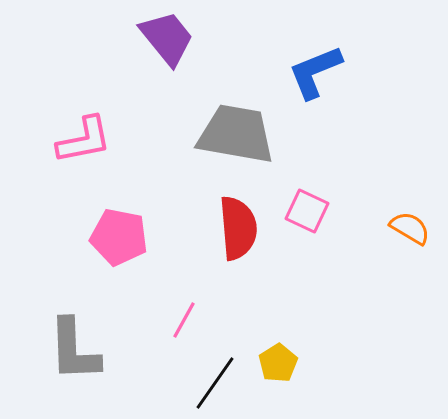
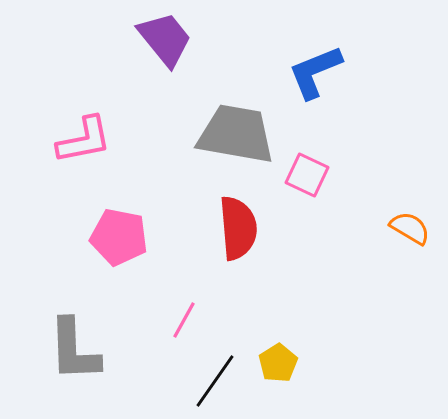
purple trapezoid: moved 2 px left, 1 px down
pink square: moved 36 px up
black line: moved 2 px up
